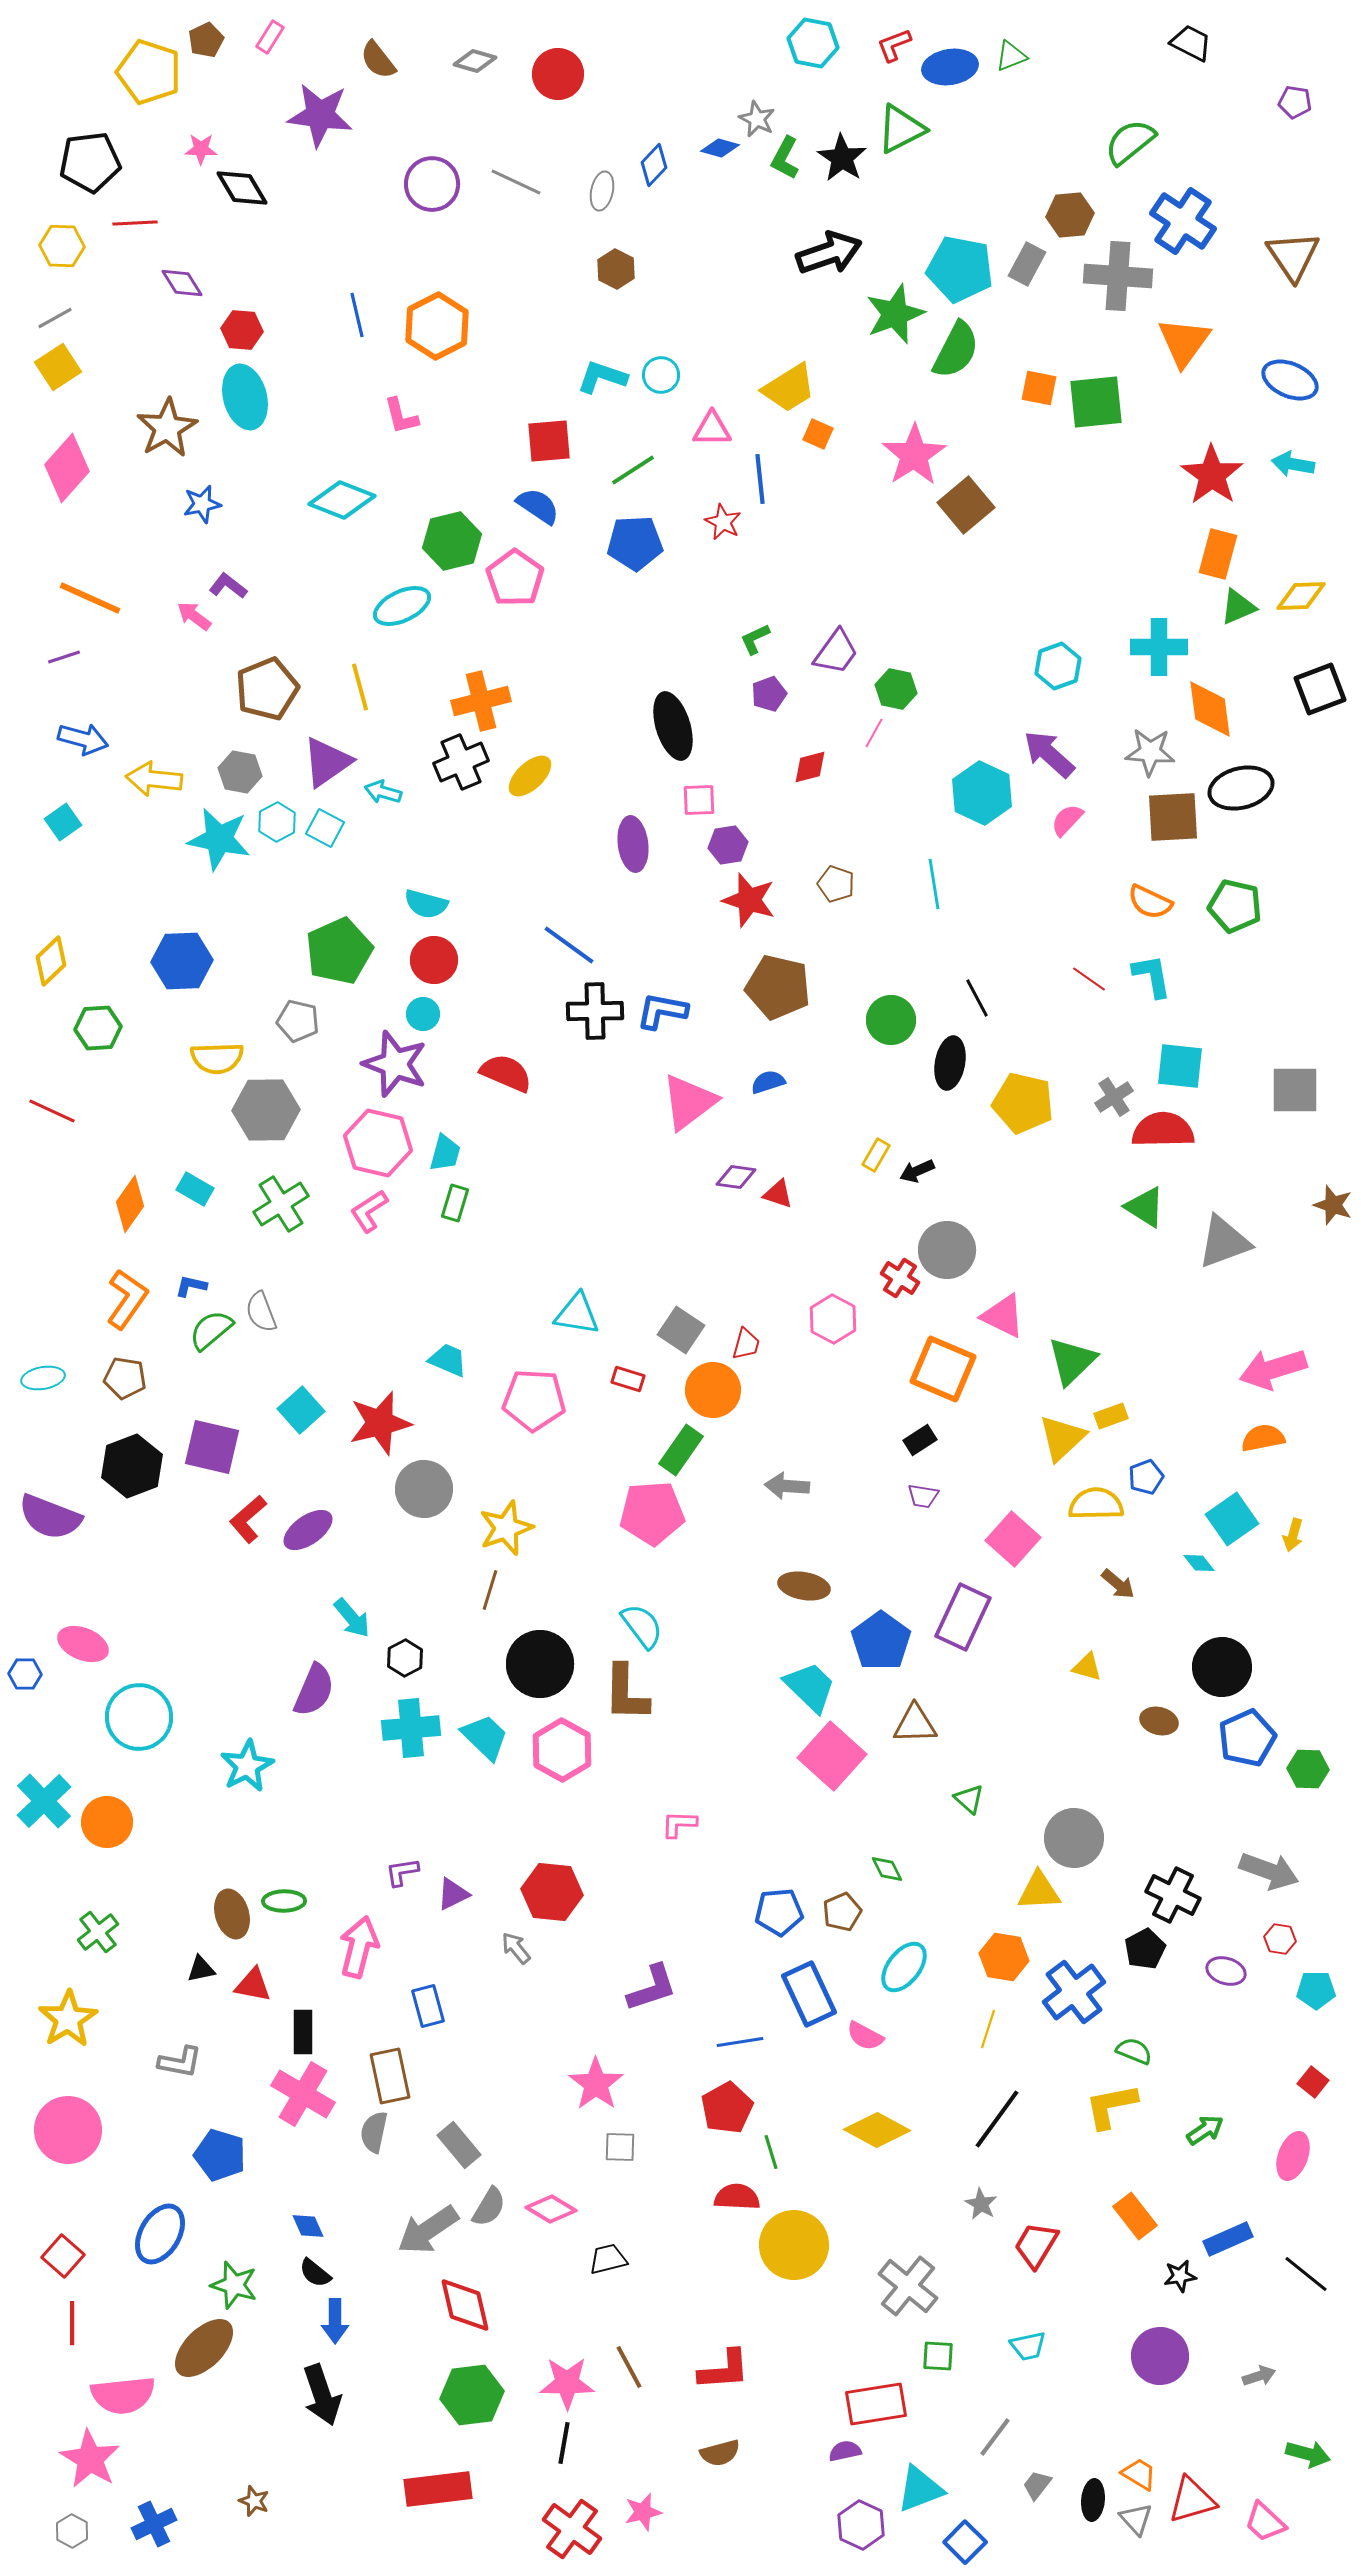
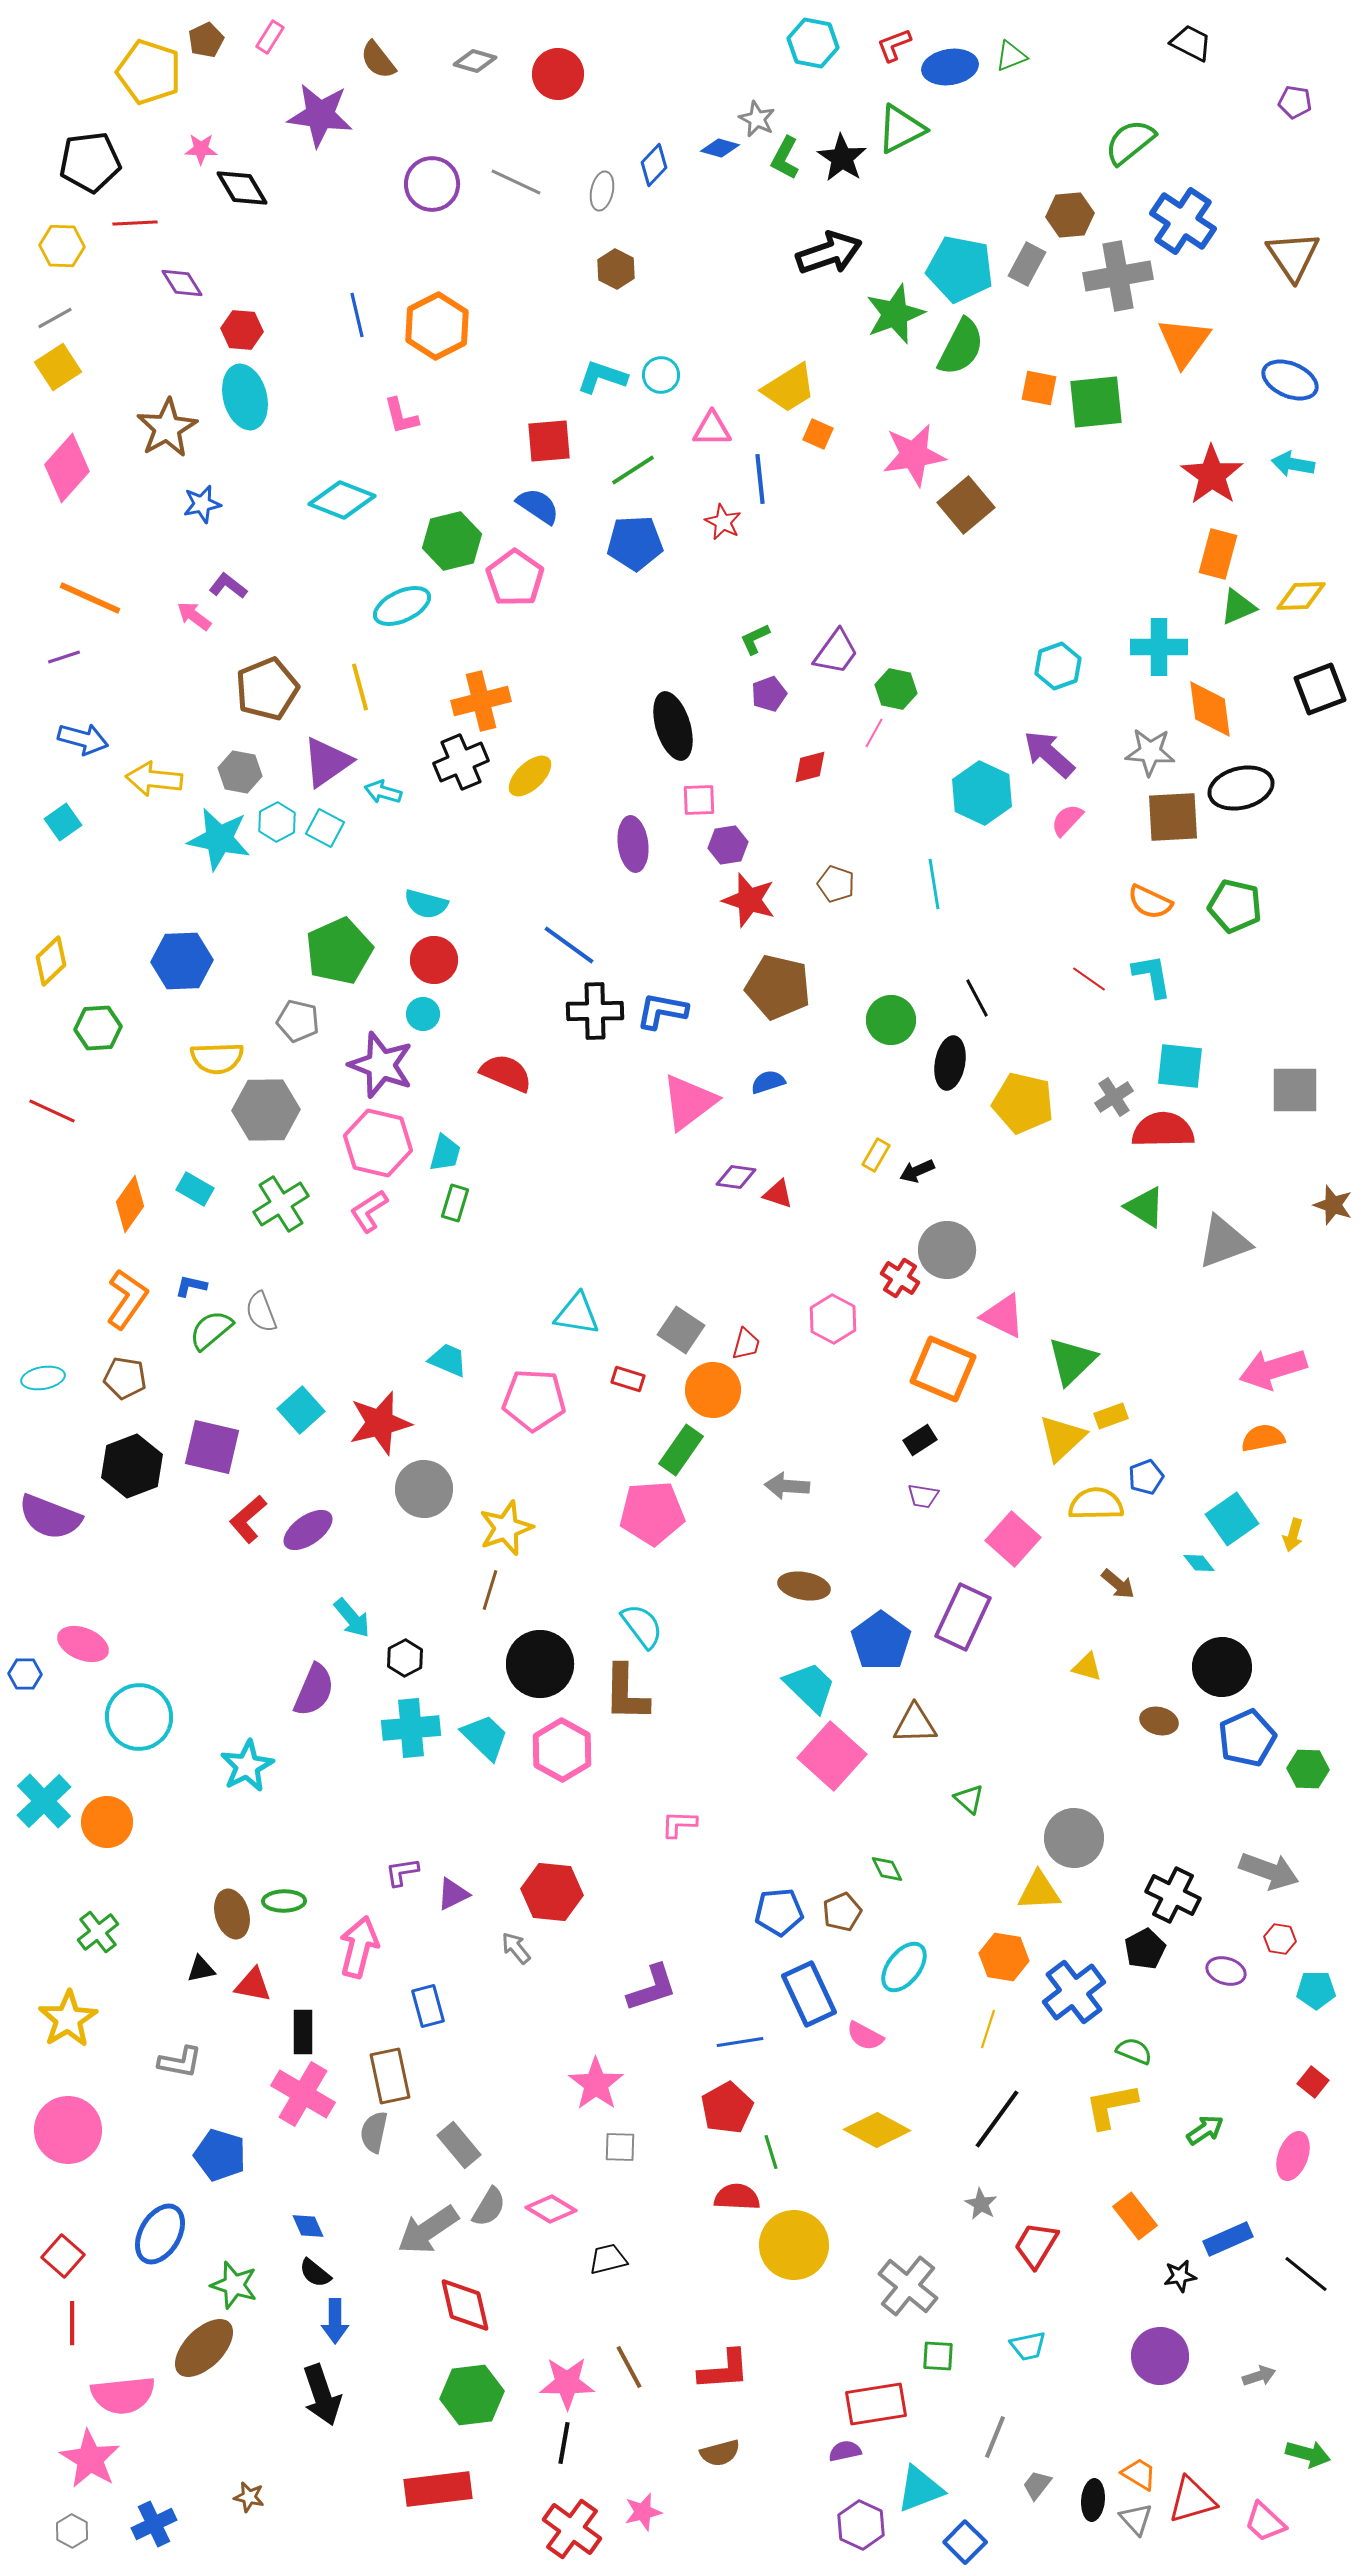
gray cross at (1118, 276): rotated 14 degrees counterclockwise
green semicircle at (956, 350): moved 5 px right, 3 px up
pink star at (914, 455): rotated 24 degrees clockwise
purple star at (395, 1064): moved 14 px left, 1 px down
gray line at (995, 2437): rotated 15 degrees counterclockwise
brown star at (254, 2501): moved 5 px left, 4 px up; rotated 8 degrees counterclockwise
